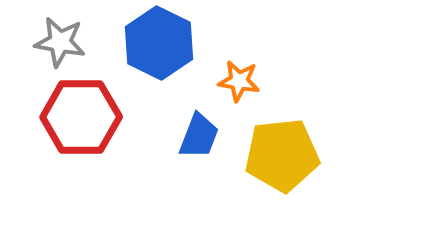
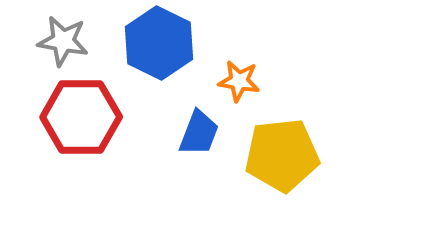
gray star: moved 3 px right, 1 px up
blue trapezoid: moved 3 px up
